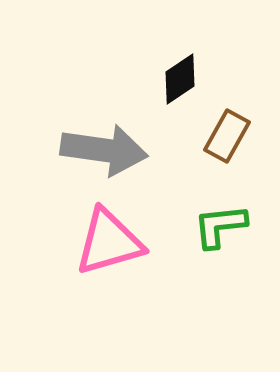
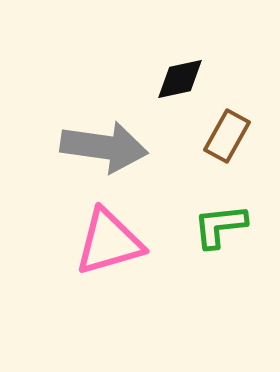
black diamond: rotated 22 degrees clockwise
gray arrow: moved 3 px up
